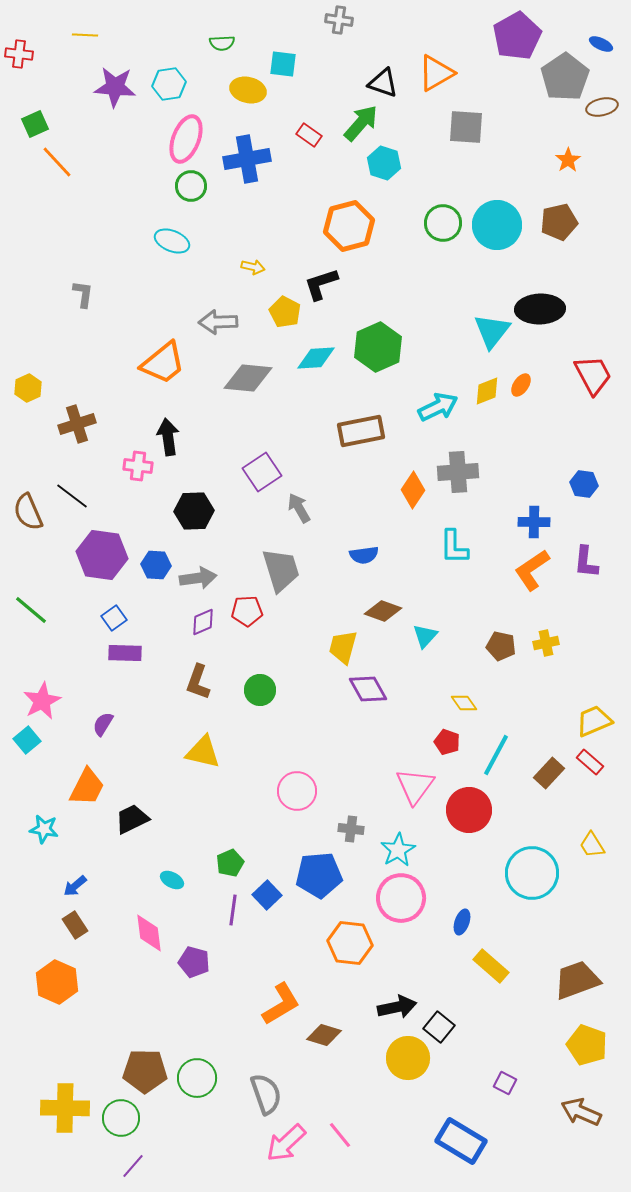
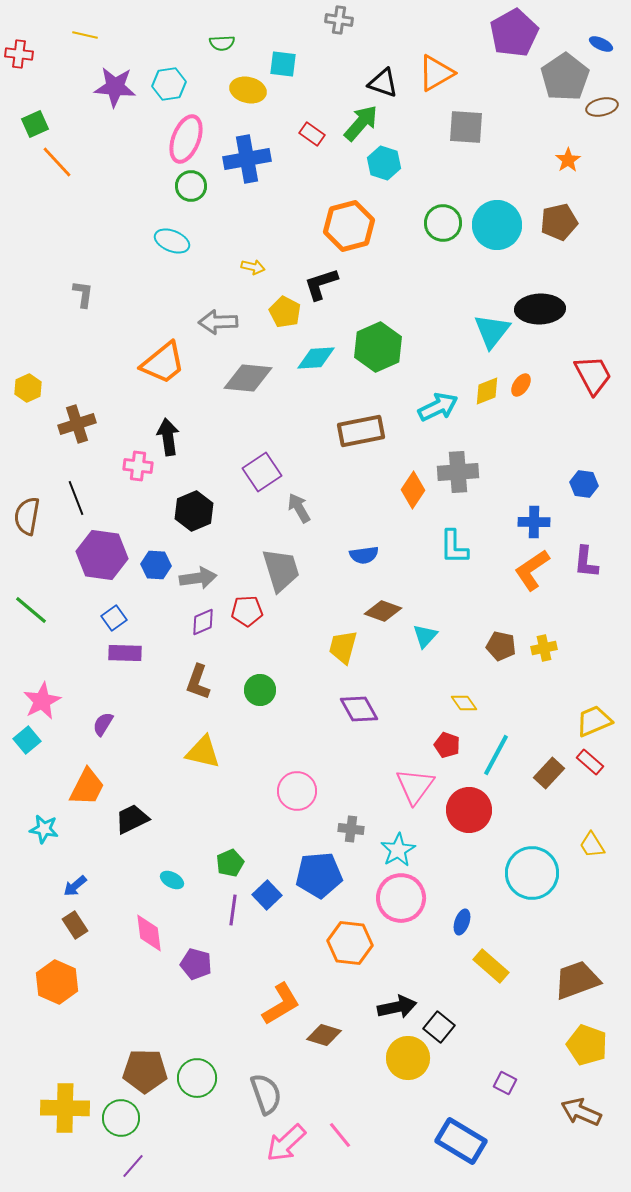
yellow line at (85, 35): rotated 10 degrees clockwise
purple pentagon at (517, 36): moved 3 px left, 3 px up
red rectangle at (309, 135): moved 3 px right, 1 px up
black line at (72, 496): moved 4 px right, 2 px down; rotated 32 degrees clockwise
black hexagon at (194, 511): rotated 21 degrees counterclockwise
brown semicircle at (28, 512): moved 1 px left, 4 px down; rotated 33 degrees clockwise
yellow cross at (546, 643): moved 2 px left, 5 px down
purple diamond at (368, 689): moved 9 px left, 20 px down
red pentagon at (447, 742): moved 3 px down
purple pentagon at (194, 962): moved 2 px right, 2 px down
